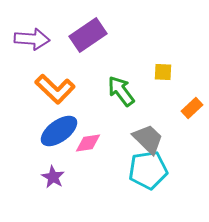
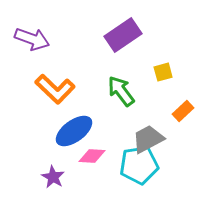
purple rectangle: moved 35 px right
purple arrow: rotated 16 degrees clockwise
yellow square: rotated 18 degrees counterclockwise
orange rectangle: moved 9 px left, 3 px down
blue ellipse: moved 15 px right
gray trapezoid: rotated 72 degrees counterclockwise
pink diamond: moved 4 px right, 13 px down; rotated 12 degrees clockwise
cyan pentagon: moved 9 px left, 5 px up
